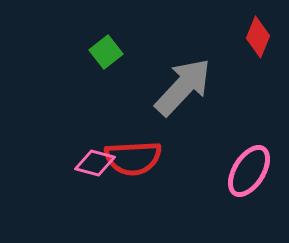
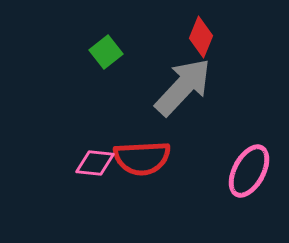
red diamond: moved 57 px left
red semicircle: moved 9 px right
pink diamond: rotated 9 degrees counterclockwise
pink ellipse: rotated 4 degrees counterclockwise
